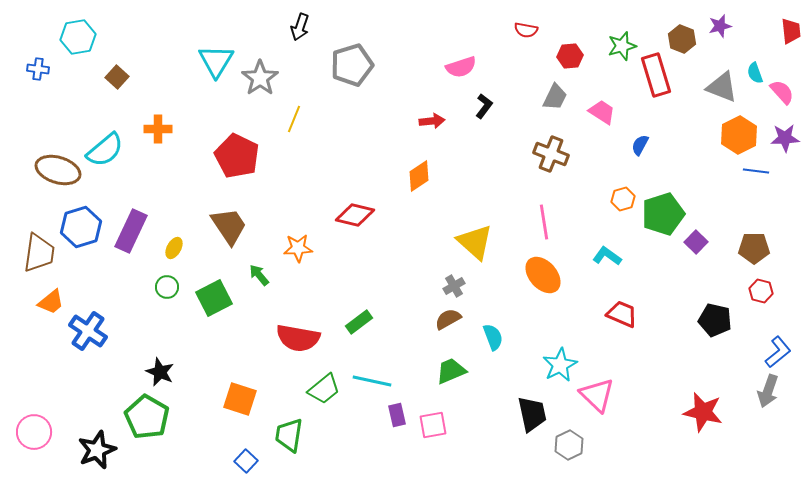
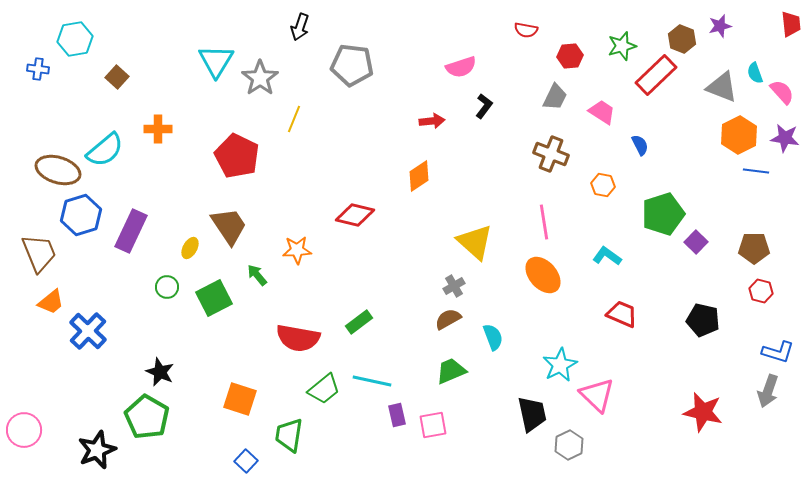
red trapezoid at (791, 31): moved 7 px up
cyan hexagon at (78, 37): moved 3 px left, 2 px down
gray pentagon at (352, 65): rotated 24 degrees clockwise
red rectangle at (656, 75): rotated 63 degrees clockwise
purple star at (785, 138): rotated 12 degrees clockwise
blue semicircle at (640, 145): rotated 125 degrees clockwise
orange hexagon at (623, 199): moved 20 px left, 14 px up; rotated 25 degrees clockwise
blue hexagon at (81, 227): moved 12 px up
yellow ellipse at (174, 248): moved 16 px right
orange star at (298, 248): moved 1 px left, 2 px down
brown trapezoid at (39, 253): rotated 30 degrees counterclockwise
green arrow at (259, 275): moved 2 px left
black pentagon at (715, 320): moved 12 px left
blue cross at (88, 331): rotated 9 degrees clockwise
blue L-shape at (778, 352): rotated 56 degrees clockwise
pink circle at (34, 432): moved 10 px left, 2 px up
